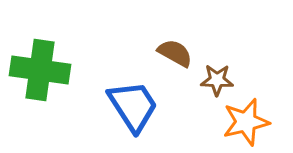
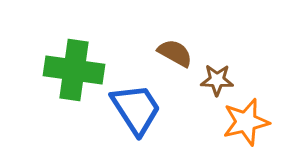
green cross: moved 34 px right
blue trapezoid: moved 3 px right, 3 px down
